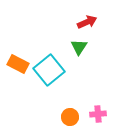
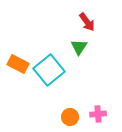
red arrow: rotated 78 degrees clockwise
